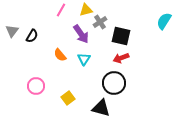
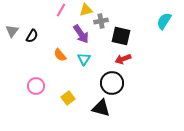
gray cross: moved 1 px right, 1 px up; rotated 24 degrees clockwise
red arrow: moved 2 px right, 1 px down
black circle: moved 2 px left
